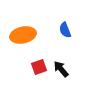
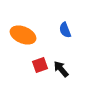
orange ellipse: rotated 35 degrees clockwise
red square: moved 1 px right, 2 px up
